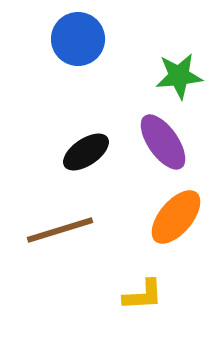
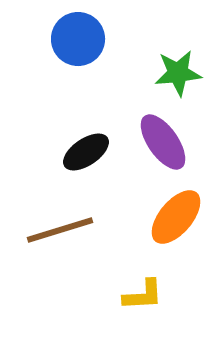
green star: moved 1 px left, 3 px up
